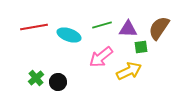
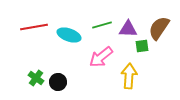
green square: moved 1 px right, 1 px up
yellow arrow: moved 5 px down; rotated 60 degrees counterclockwise
green cross: rotated 14 degrees counterclockwise
